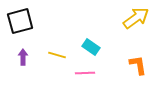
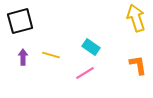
yellow arrow: rotated 72 degrees counterclockwise
yellow line: moved 6 px left
pink line: rotated 30 degrees counterclockwise
